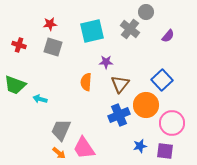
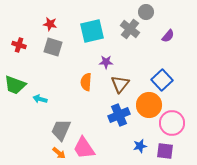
red star: rotated 16 degrees clockwise
orange circle: moved 3 px right
